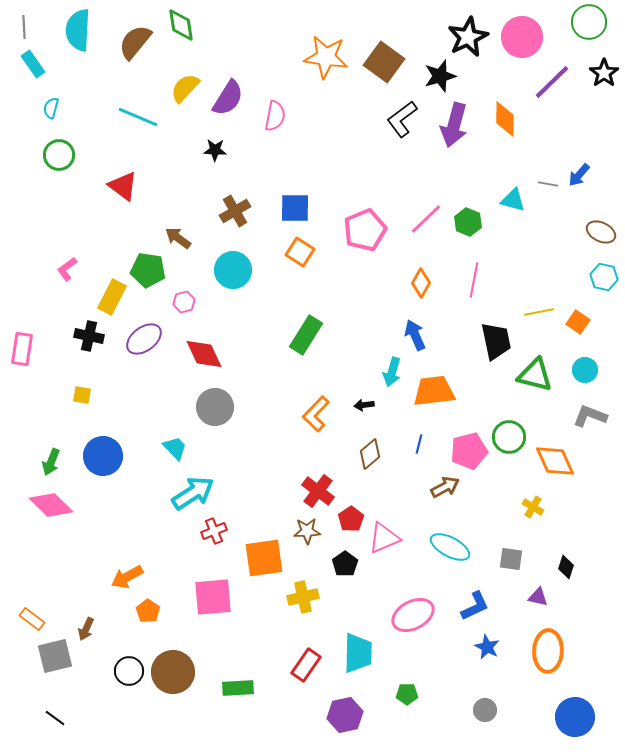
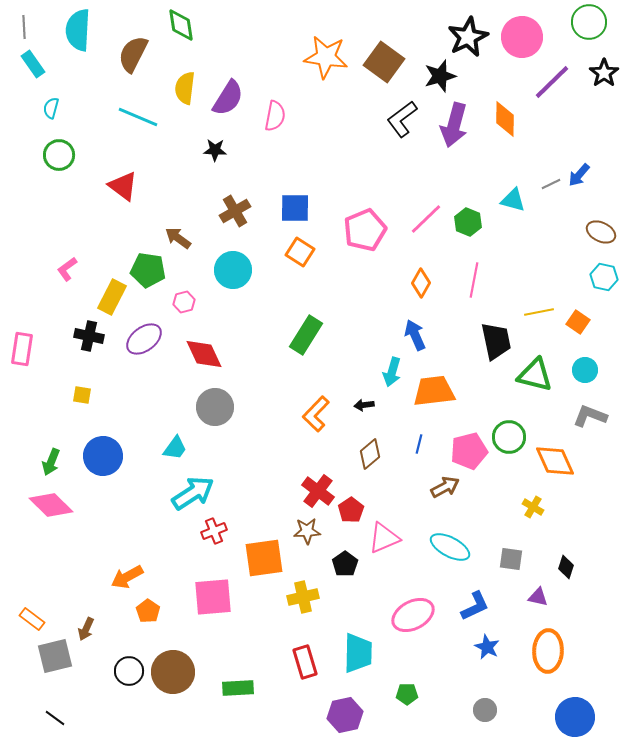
brown semicircle at (135, 42): moved 2 px left, 12 px down; rotated 12 degrees counterclockwise
yellow semicircle at (185, 88): rotated 36 degrees counterclockwise
gray line at (548, 184): moved 3 px right; rotated 36 degrees counterclockwise
cyan trapezoid at (175, 448): rotated 80 degrees clockwise
red pentagon at (351, 519): moved 9 px up
red rectangle at (306, 665): moved 1 px left, 3 px up; rotated 52 degrees counterclockwise
